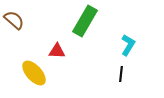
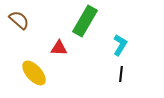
brown semicircle: moved 5 px right
cyan L-shape: moved 8 px left
red triangle: moved 2 px right, 3 px up
